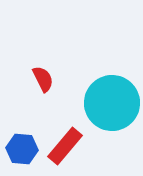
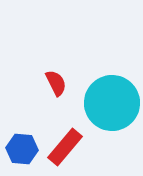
red semicircle: moved 13 px right, 4 px down
red rectangle: moved 1 px down
